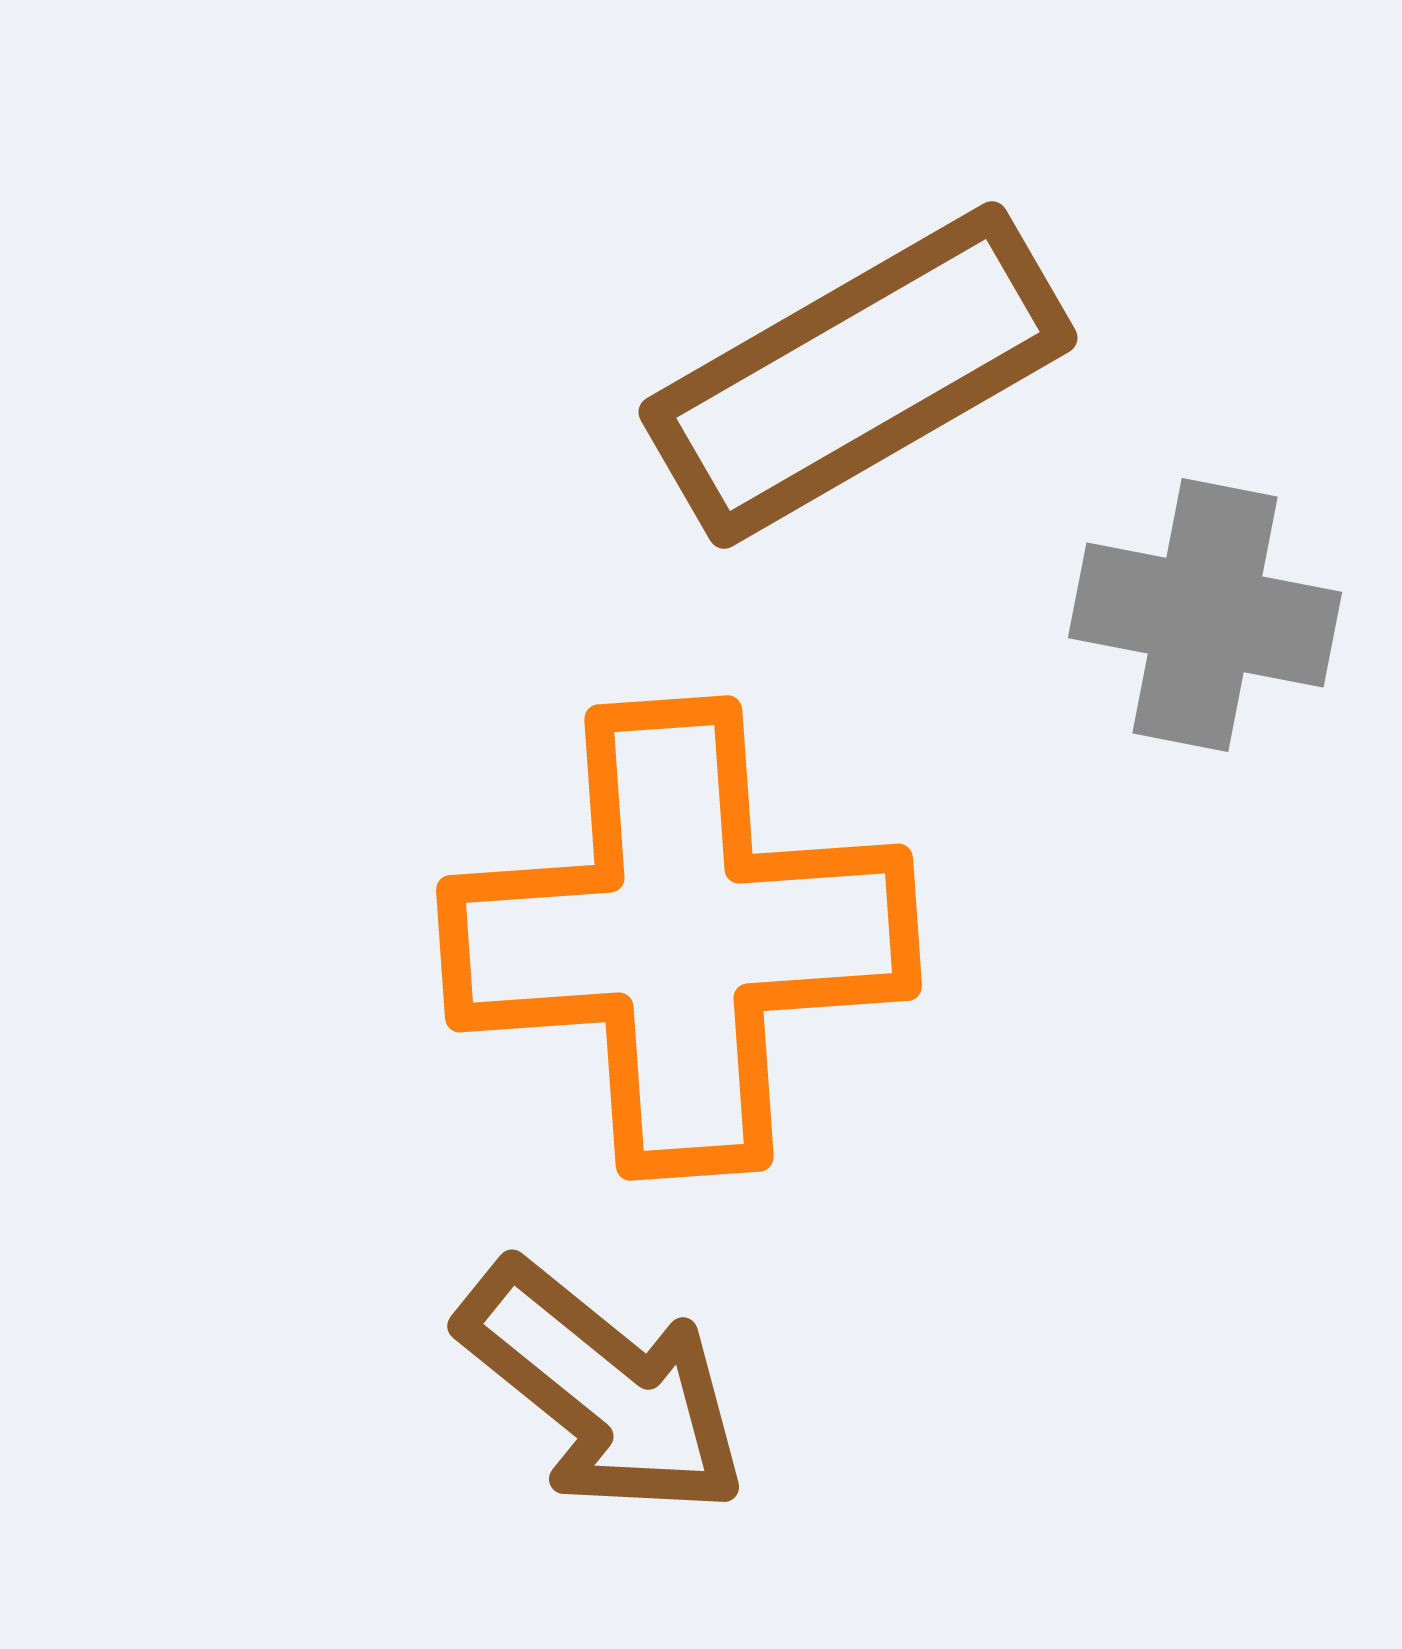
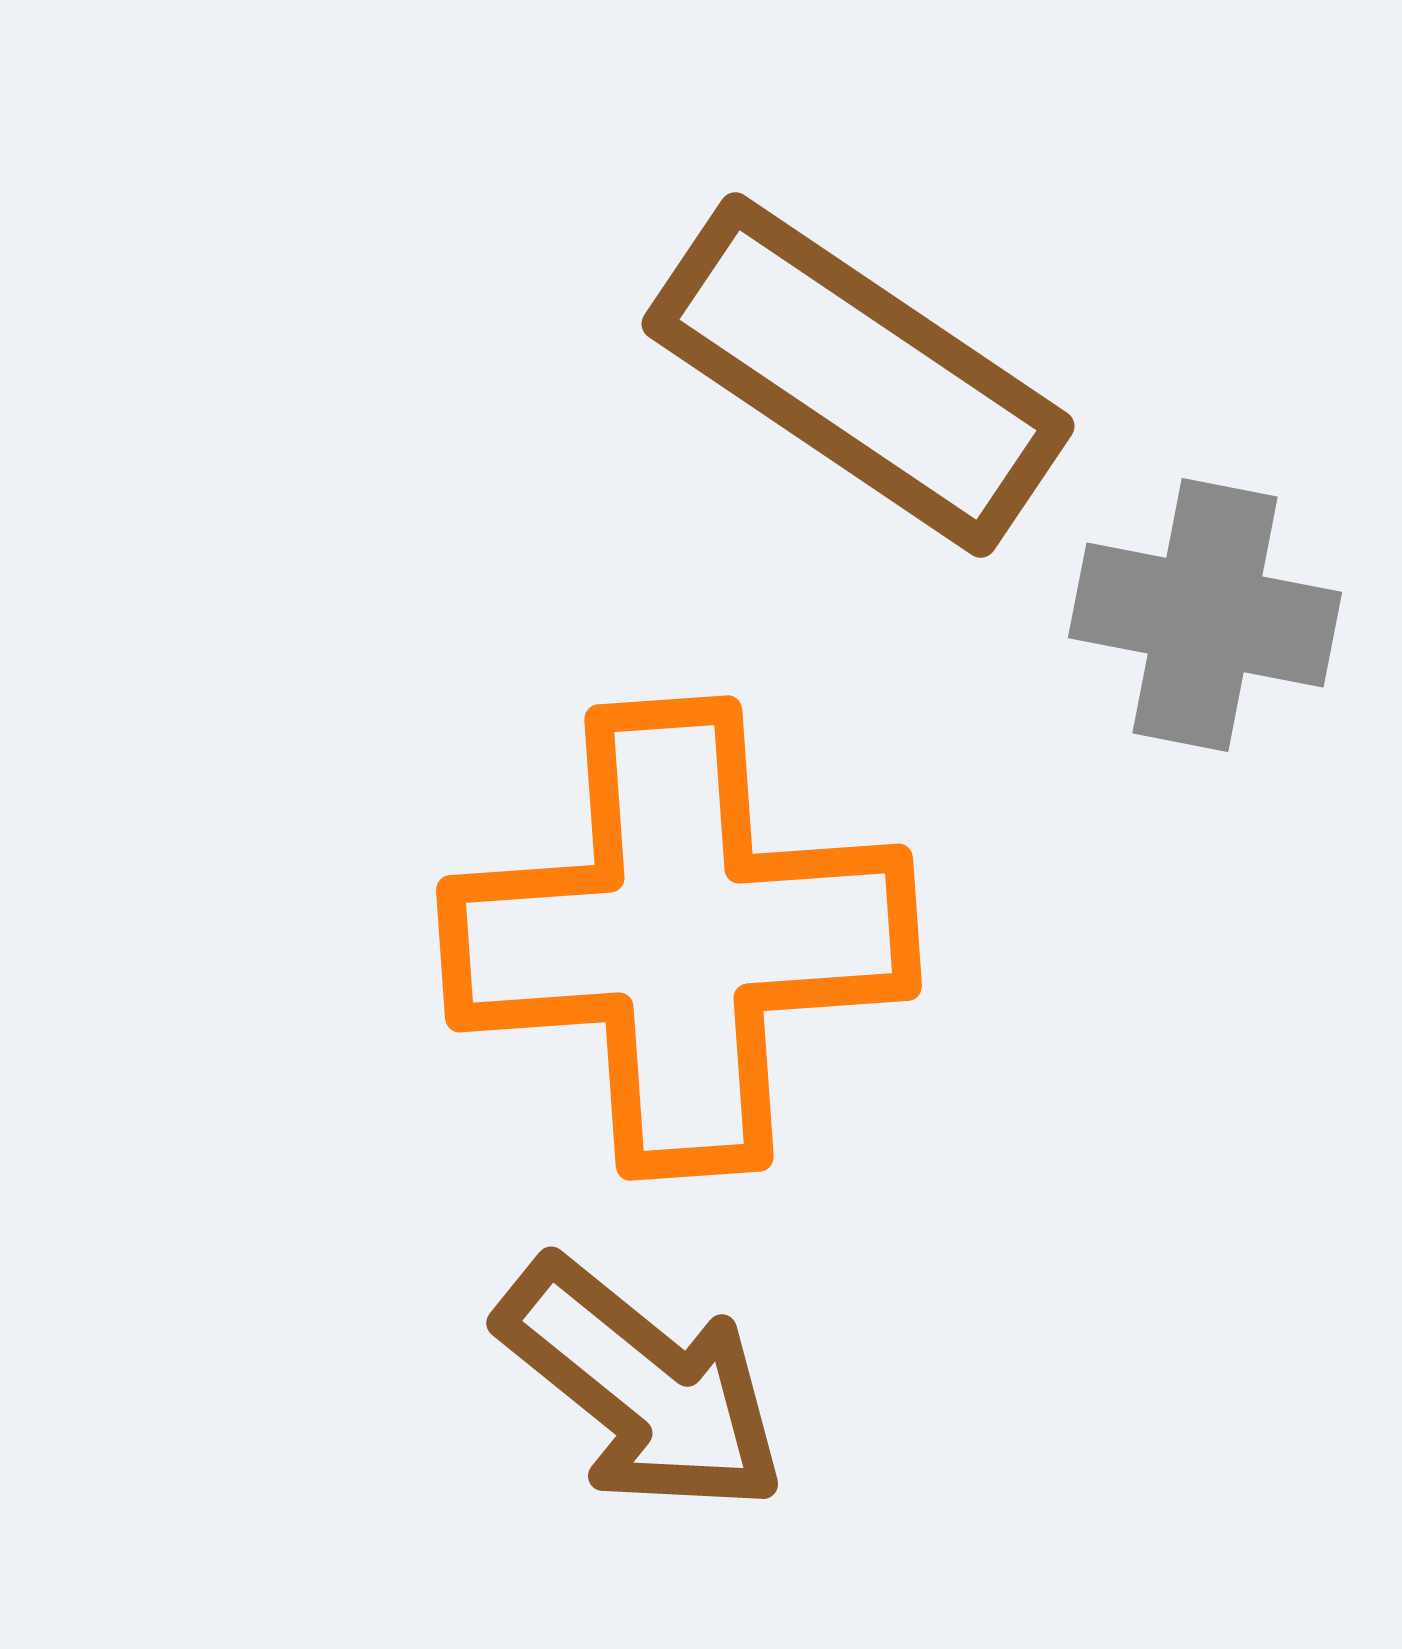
brown rectangle: rotated 64 degrees clockwise
brown arrow: moved 39 px right, 3 px up
